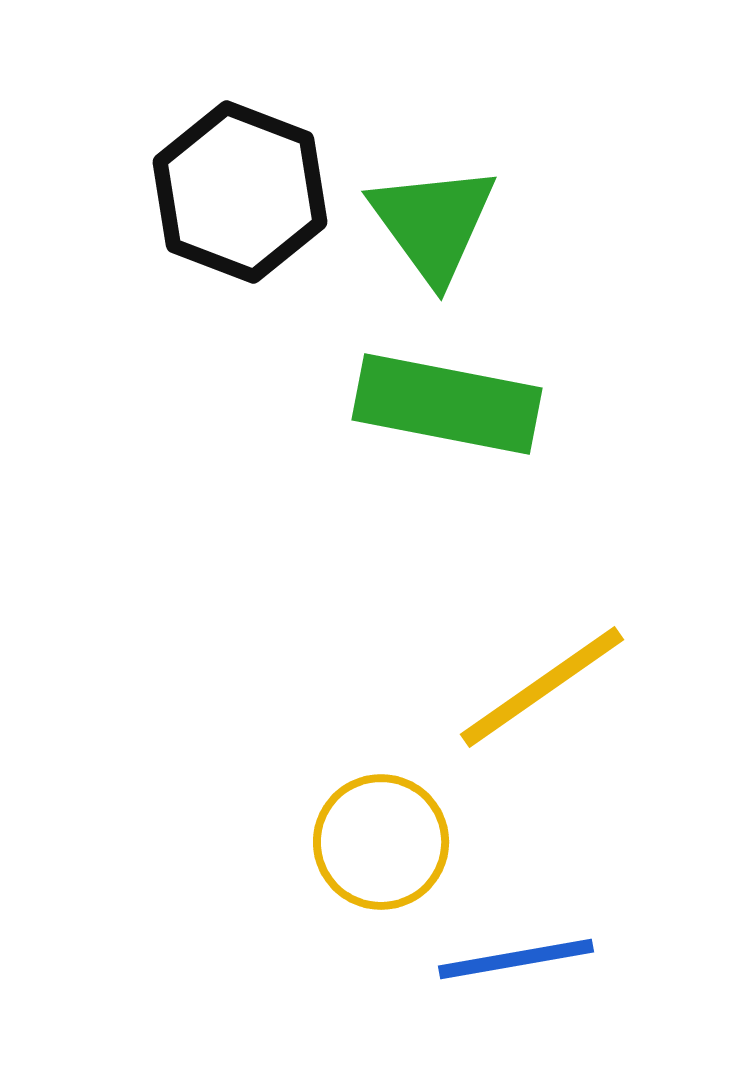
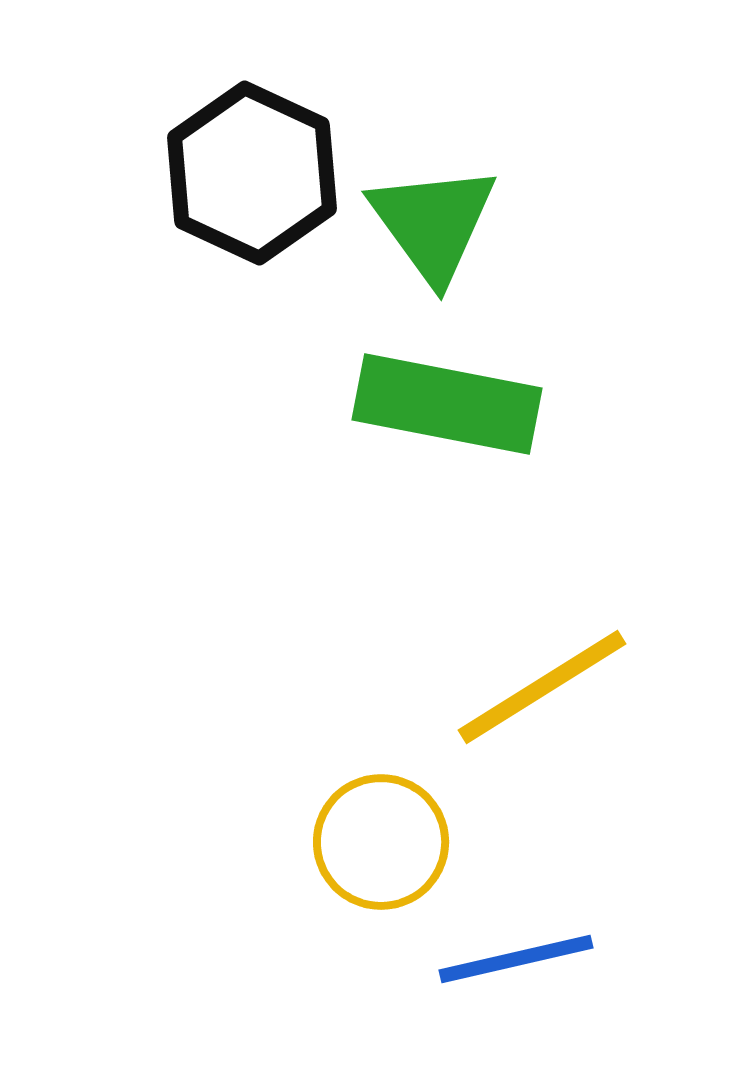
black hexagon: moved 12 px right, 19 px up; rotated 4 degrees clockwise
yellow line: rotated 3 degrees clockwise
blue line: rotated 3 degrees counterclockwise
